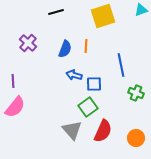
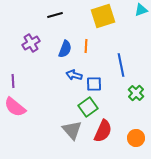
black line: moved 1 px left, 3 px down
purple cross: moved 3 px right; rotated 18 degrees clockwise
green cross: rotated 21 degrees clockwise
pink semicircle: rotated 90 degrees clockwise
